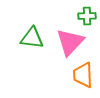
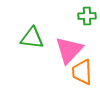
pink triangle: moved 1 px left, 8 px down
orange trapezoid: moved 1 px left, 3 px up
